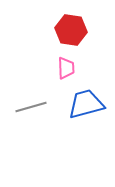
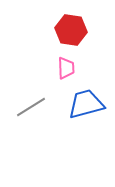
gray line: rotated 16 degrees counterclockwise
